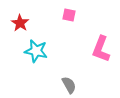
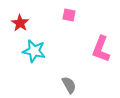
cyan star: moved 2 px left
